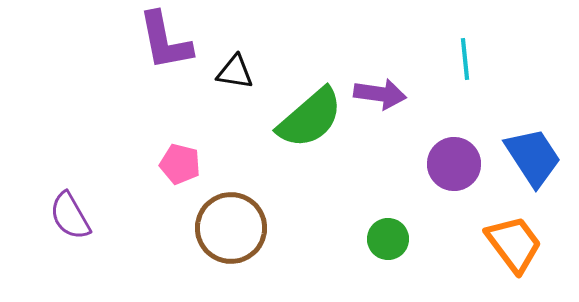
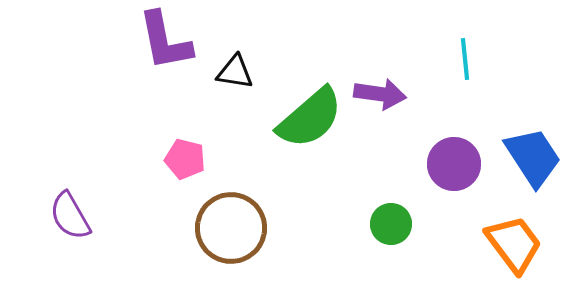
pink pentagon: moved 5 px right, 5 px up
green circle: moved 3 px right, 15 px up
